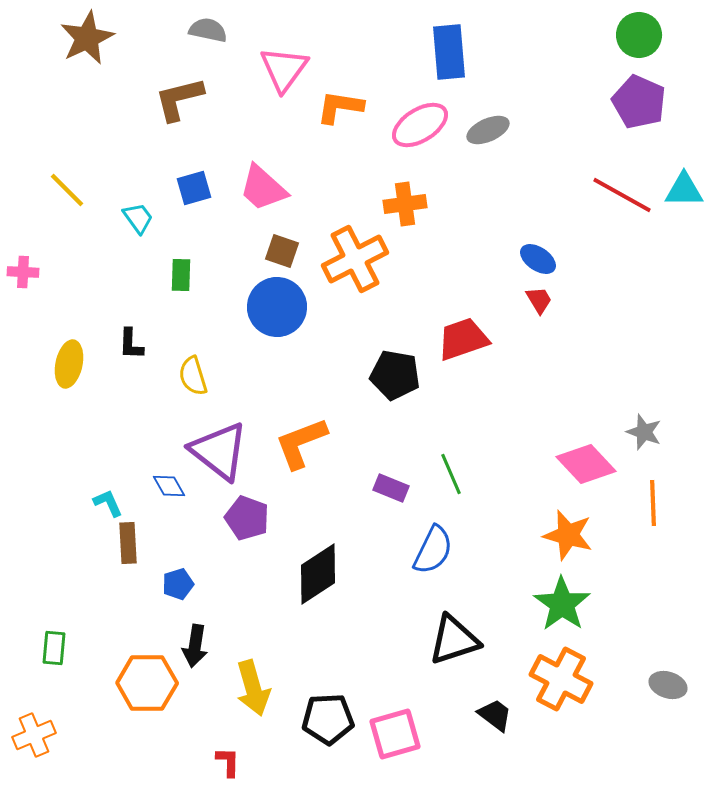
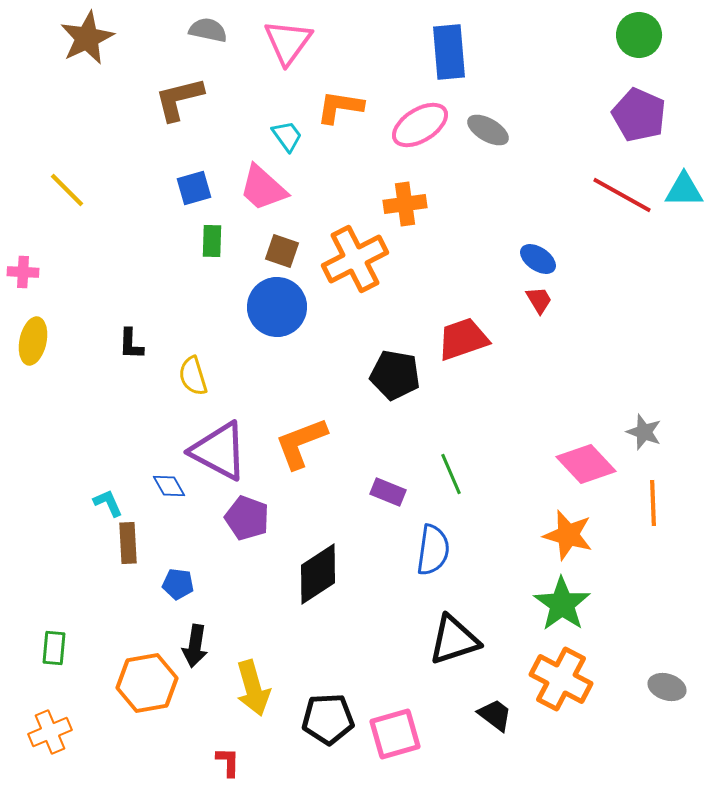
pink triangle at (284, 69): moved 4 px right, 27 px up
purple pentagon at (639, 102): moved 13 px down
gray ellipse at (488, 130): rotated 54 degrees clockwise
cyan trapezoid at (138, 218): moved 149 px right, 82 px up
green rectangle at (181, 275): moved 31 px right, 34 px up
yellow ellipse at (69, 364): moved 36 px left, 23 px up
purple triangle at (219, 451): rotated 10 degrees counterclockwise
purple rectangle at (391, 488): moved 3 px left, 4 px down
blue semicircle at (433, 550): rotated 18 degrees counterclockwise
blue pentagon at (178, 584): rotated 24 degrees clockwise
orange hexagon at (147, 683): rotated 10 degrees counterclockwise
gray ellipse at (668, 685): moved 1 px left, 2 px down
orange cross at (34, 735): moved 16 px right, 3 px up
